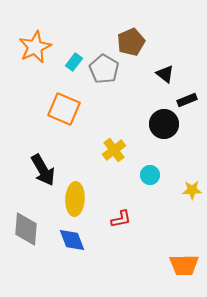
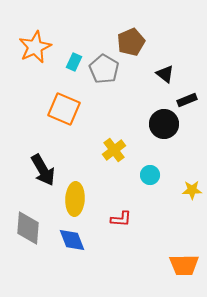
cyan rectangle: rotated 12 degrees counterclockwise
red L-shape: rotated 15 degrees clockwise
gray diamond: moved 2 px right, 1 px up
